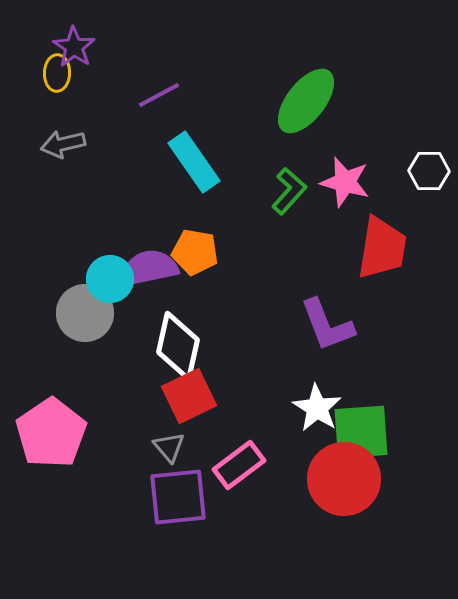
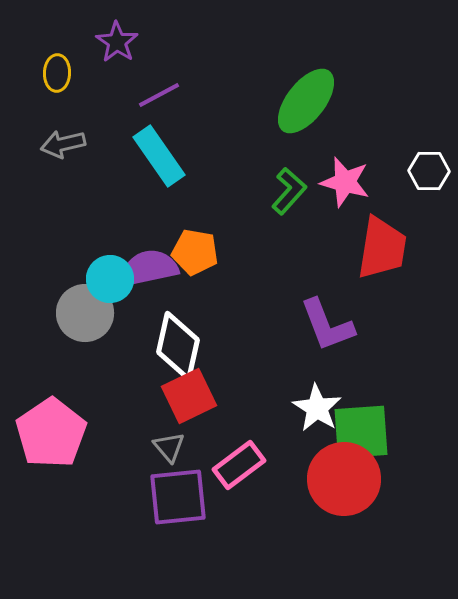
purple star: moved 43 px right, 5 px up
cyan rectangle: moved 35 px left, 6 px up
